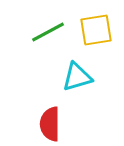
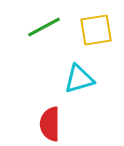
green line: moved 4 px left, 5 px up
cyan triangle: moved 2 px right, 2 px down
